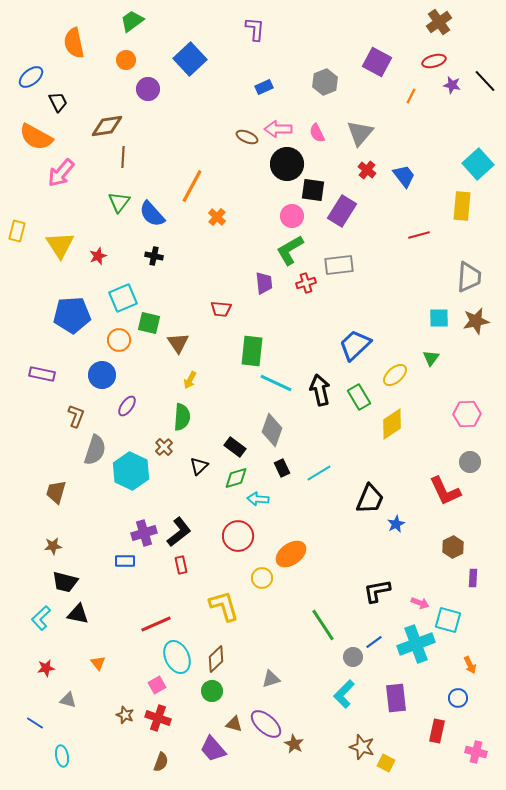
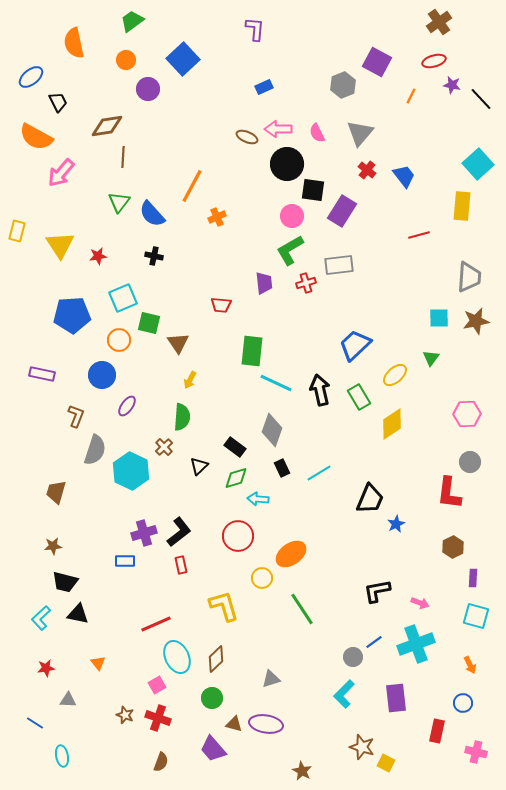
blue square at (190, 59): moved 7 px left
black line at (485, 81): moved 4 px left, 18 px down
gray hexagon at (325, 82): moved 18 px right, 3 px down
orange cross at (217, 217): rotated 24 degrees clockwise
red star at (98, 256): rotated 12 degrees clockwise
red trapezoid at (221, 309): moved 4 px up
red L-shape at (445, 491): moved 4 px right, 2 px down; rotated 32 degrees clockwise
cyan square at (448, 620): moved 28 px right, 4 px up
green line at (323, 625): moved 21 px left, 16 px up
green circle at (212, 691): moved 7 px down
blue circle at (458, 698): moved 5 px right, 5 px down
gray triangle at (68, 700): rotated 12 degrees counterclockwise
purple ellipse at (266, 724): rotated 32 degrees counterclockwise
brown star at (294, 744): moved 8 px right, 27 px down
